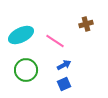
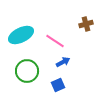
blue arrow: moved 1 px left, 3 px up
green circle: moved 1 px right, 1 px down
blue square: moved 6 px left, 1 px down
